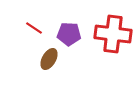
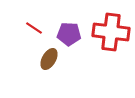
red cross: moved 2 px left, 2 px up
